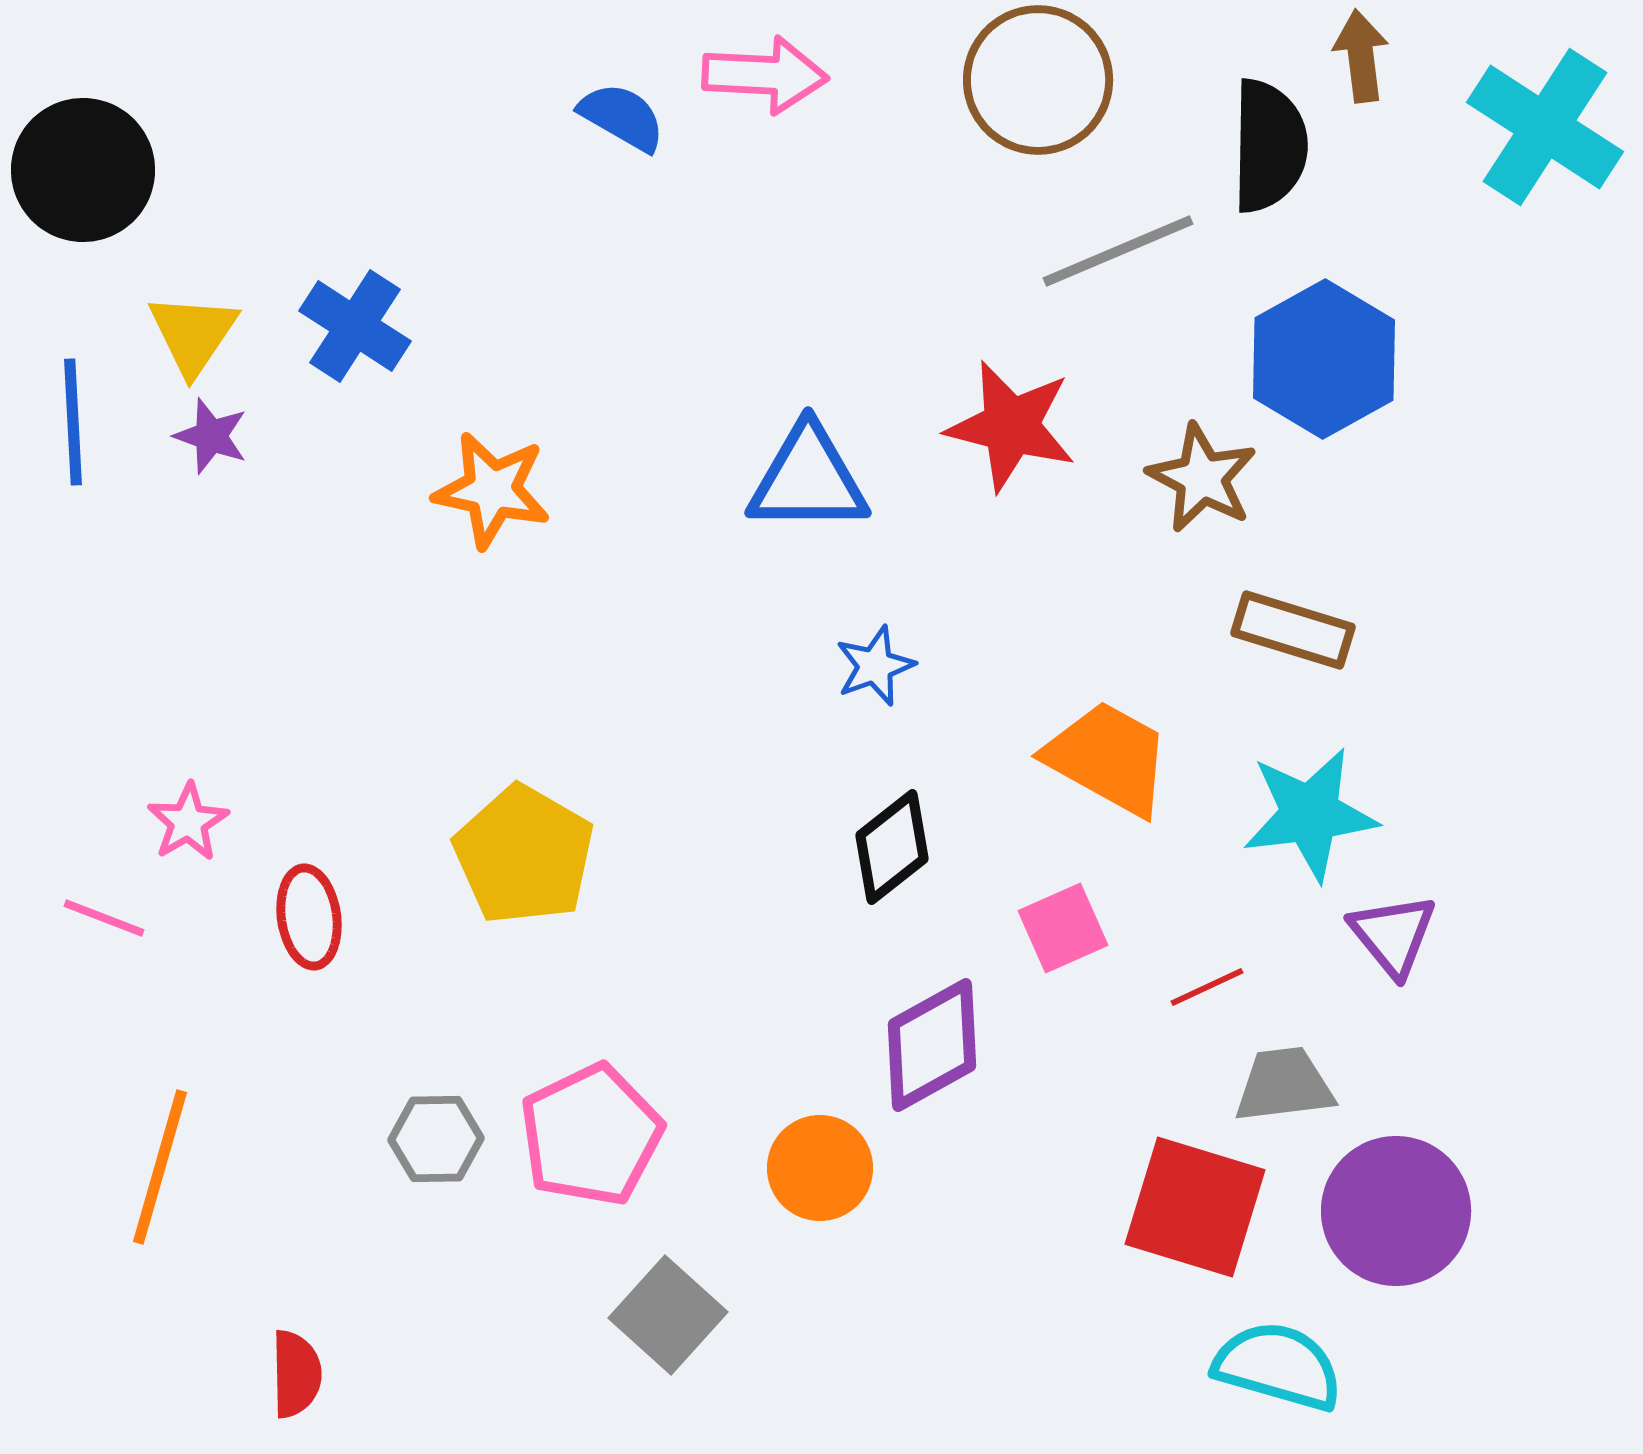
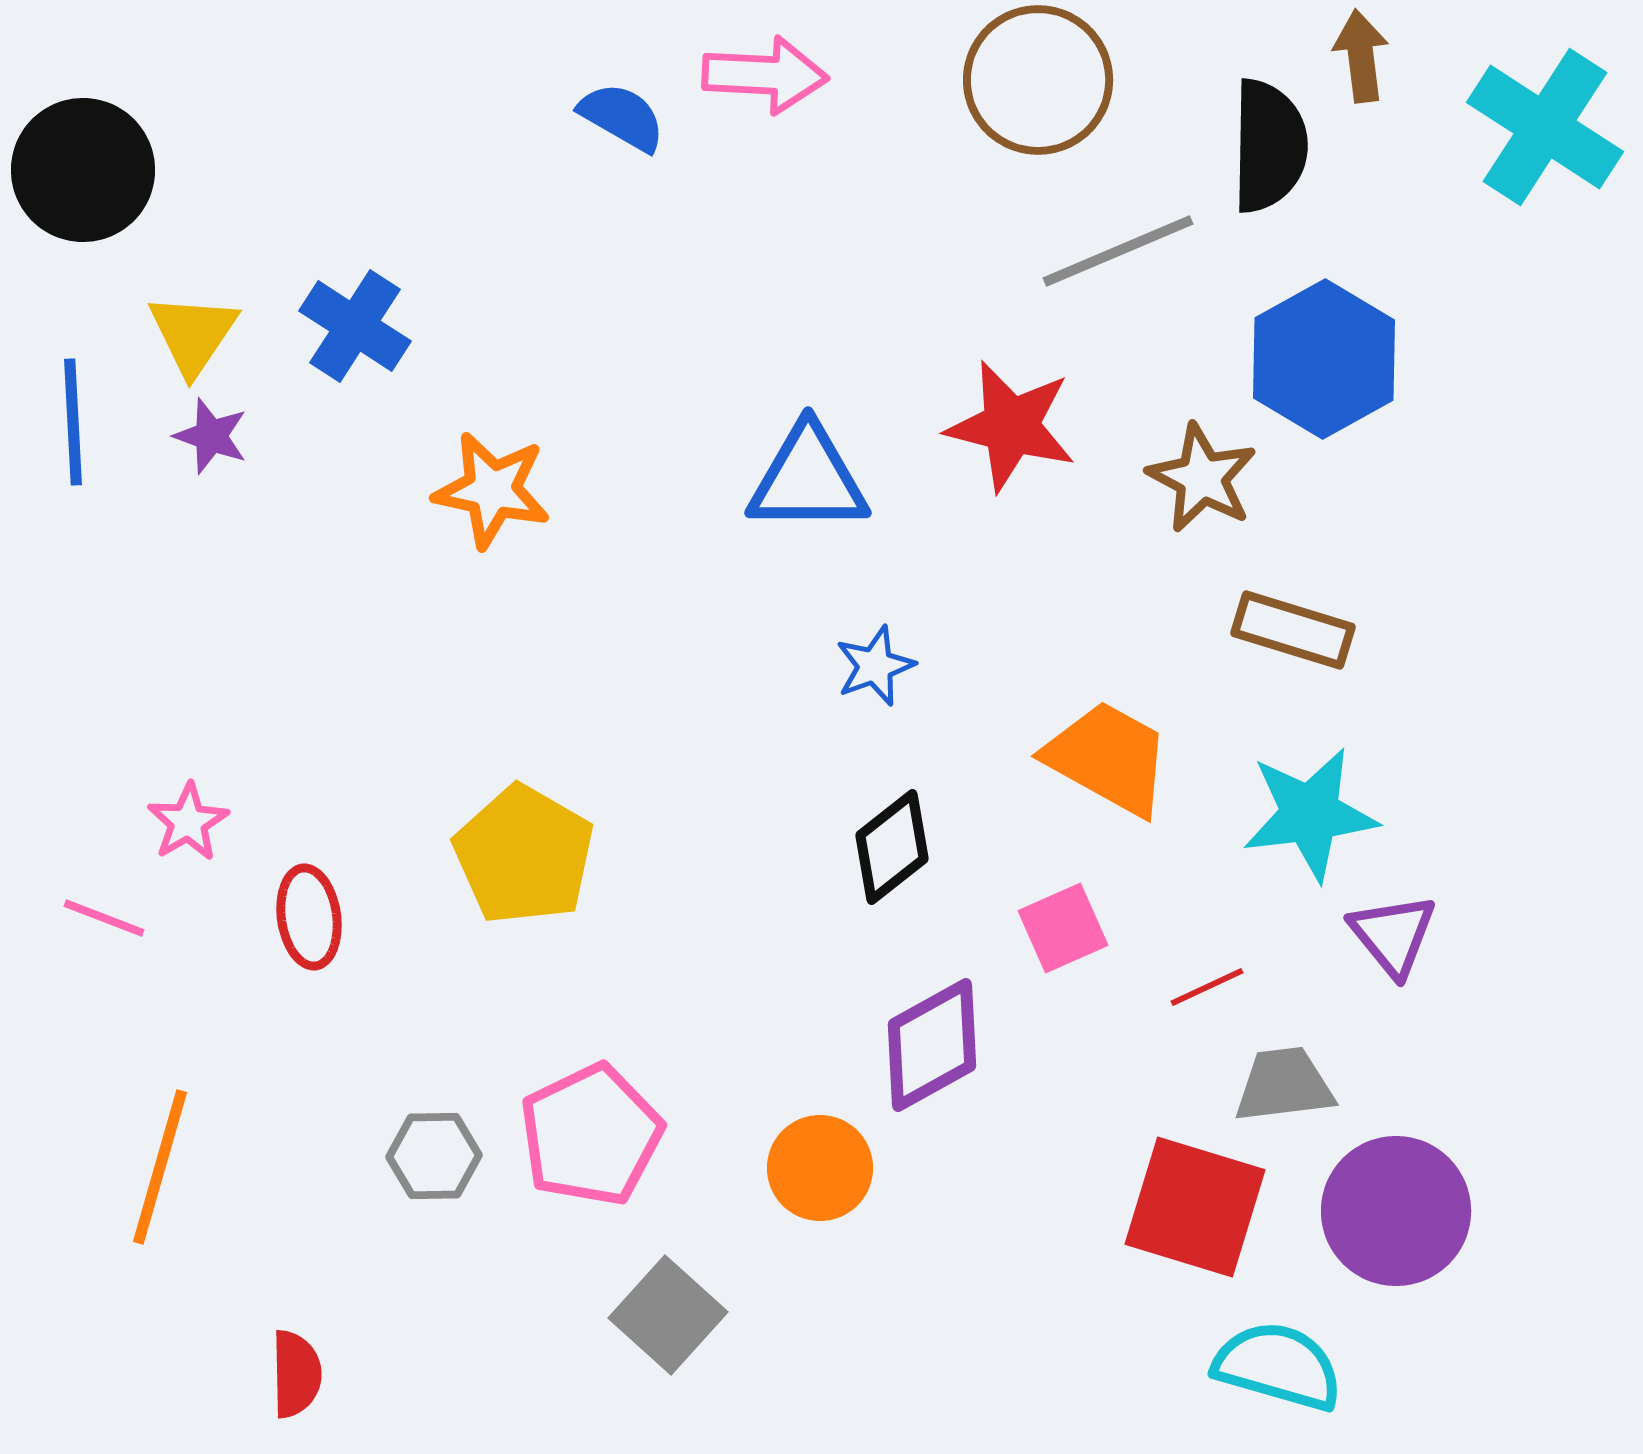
gray hexagon: moved 2 px left, 17 px down
